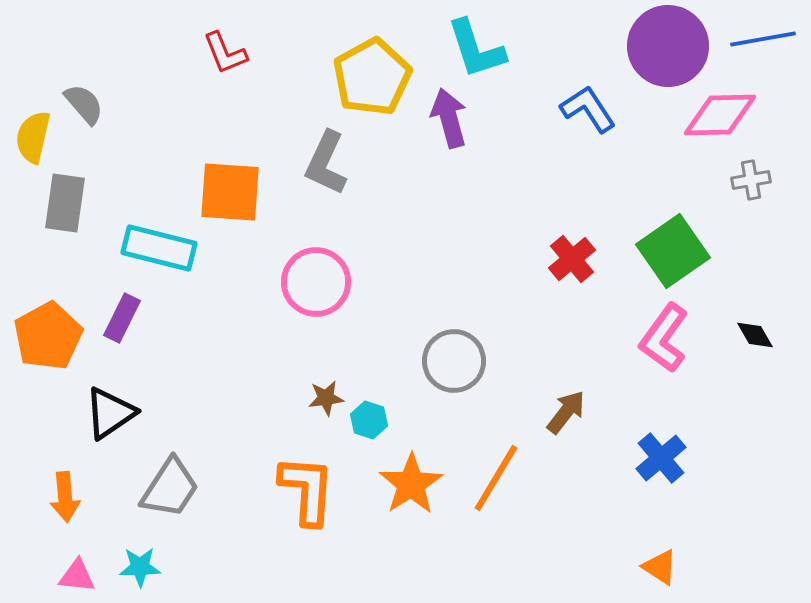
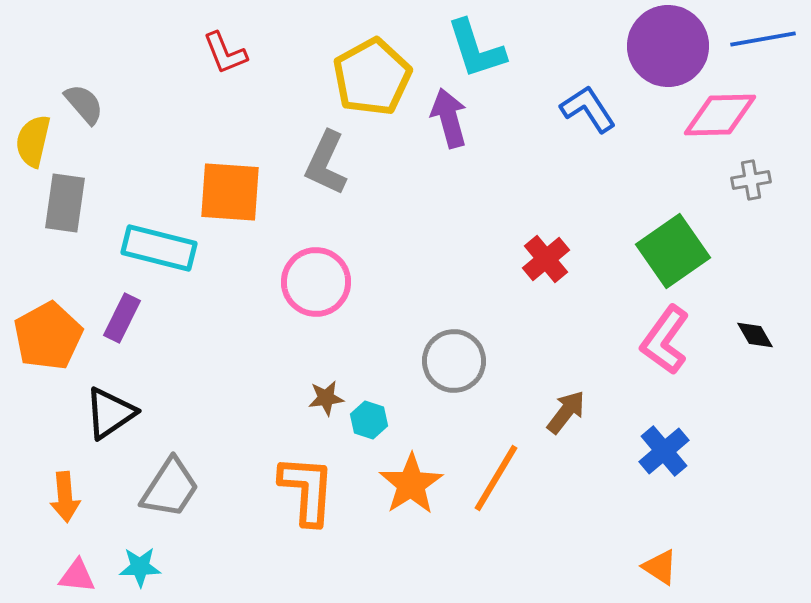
yellow semicircle: moved 4 px down
red cross: moved 26 px left
pink L-shape: moved 1 px right, 2 px down
blue cross: moved 3 px right, 7 px up
